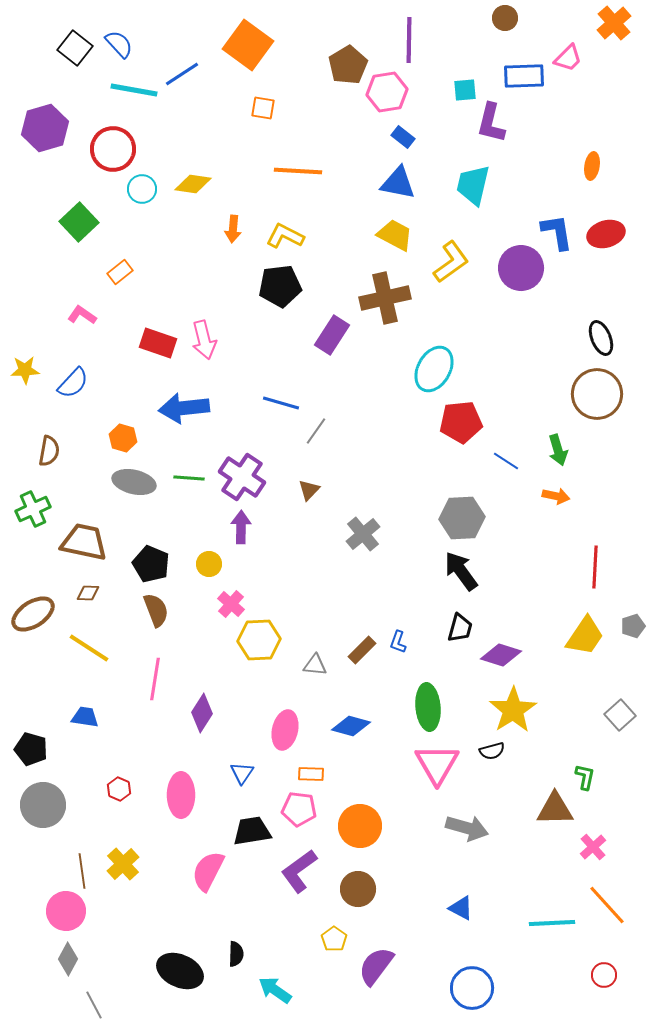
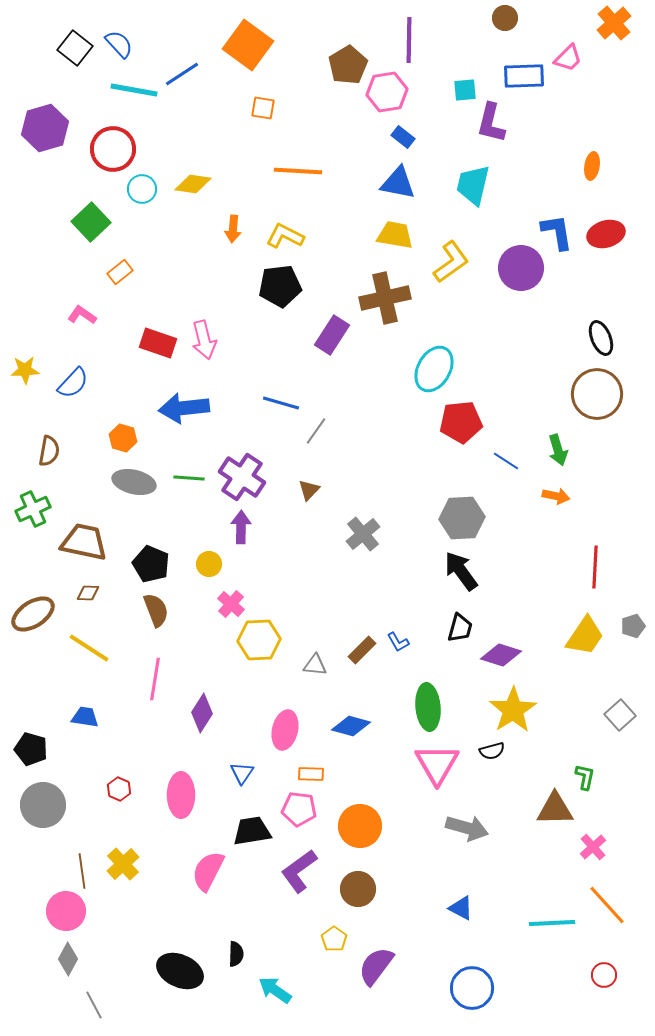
green square at (79, 222): moved 12 px right
yellow trapezoid at (395, 235): rotated 18 degrees counterclockwise
blue L-shape at (398, 642): rotated 50 degrees counterclockwise
